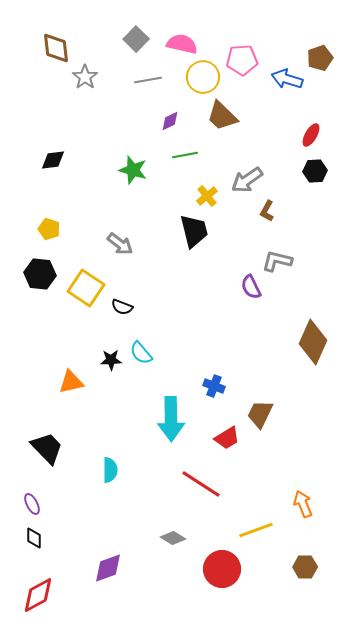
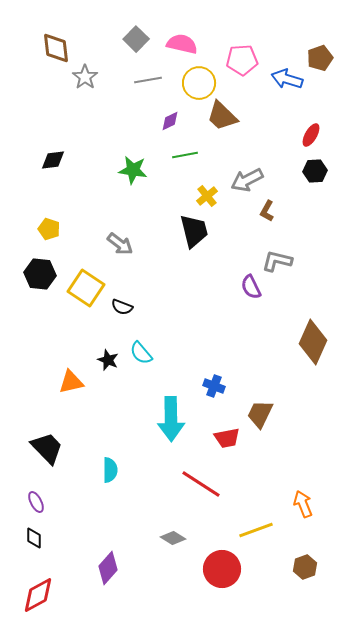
yellow circle at (203, 77): moved 4 px left, 6 px down
green star at (133, 170): rotated 8 degrees counterclockwise
gray arrow at (247, 180): rotated 8 degrees clockwise
black star at (111, 360): moved 3 px left; rotated 25 degrees clockwise
red trapezoid at (227, 438): rotated 20 degrees clockwise
purple ellipse at (32, 504): moved 4 px right, 2 px up
brown hexagon at (305, 567): rotated 20 degrees counterclockwise
purple diamond at (108, 568): rotated 28 degrees counterclockwise
